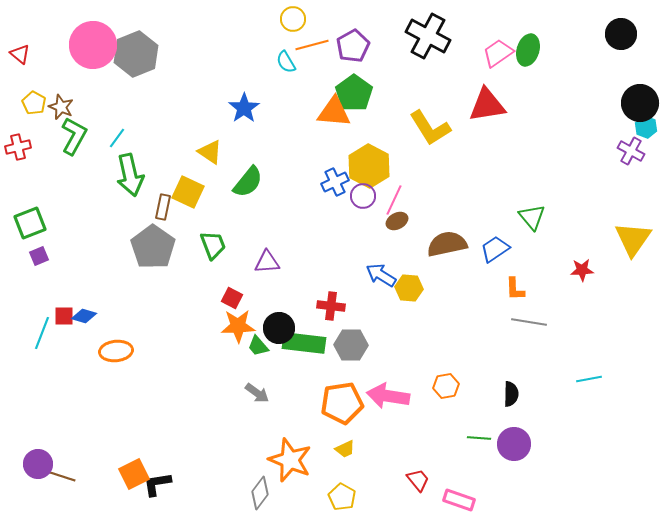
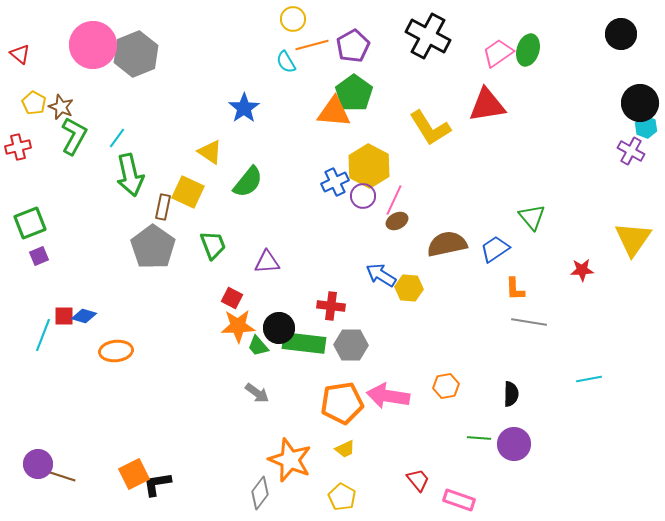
cyan line at (42, 333): moved 1 px right, 2 px down
